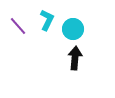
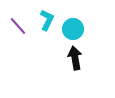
black arrow: rotated 15 degrees counterclockwise
